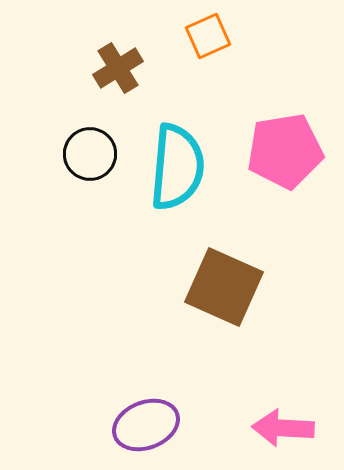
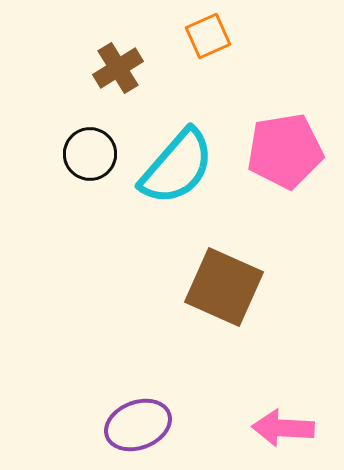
cyan semicircle: rotated 36 degrees clockwise
purple ellipse: moved 8 px left
